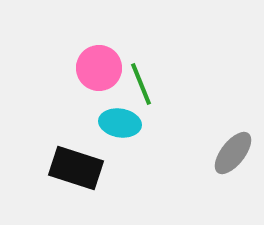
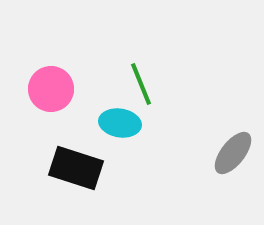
pink circle: moved 48 px left, 21 px down
